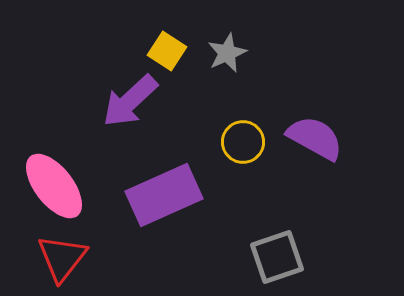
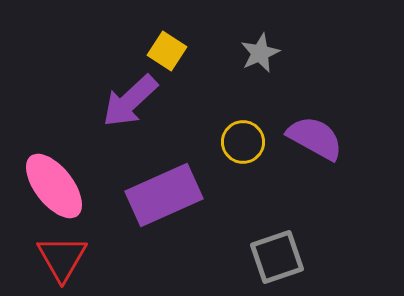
gray star: moved 33 px right
red triangle: rotated 8 degrees counterclockwise
